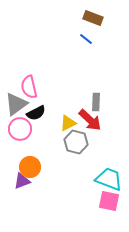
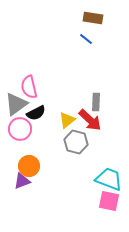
brown rectangle: rotated 12 degrees counterclockwise
yellow triangle: moved 1 px left, 3 px up; rotated 12 degrees counterclockwise
orange circle: moved 1 px left, 1 px up
